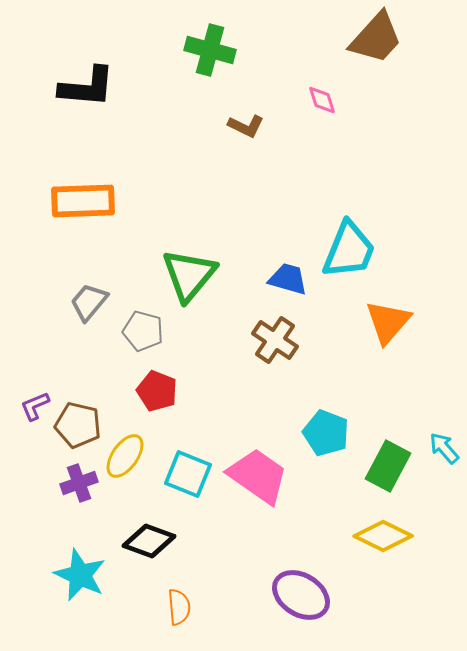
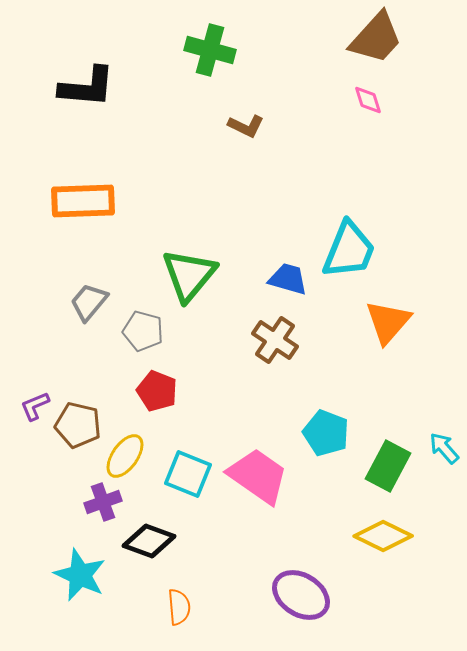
pink diamond: moved 46 px right
purple cross: moved 24 px right, 19 px down
